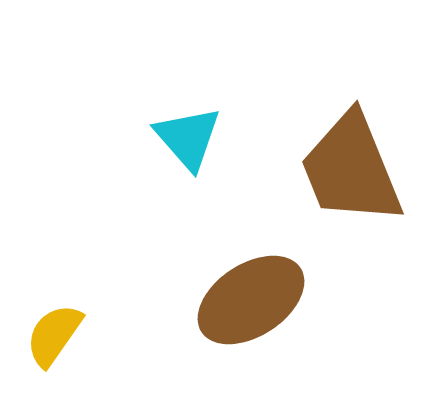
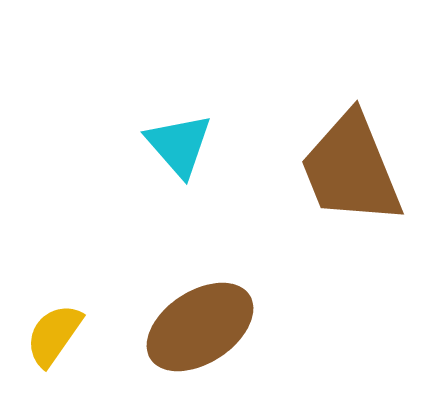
cyan triangle: moved 9 px left, 7 px down
brown ellipse: moved 51 px left, 27 px down
